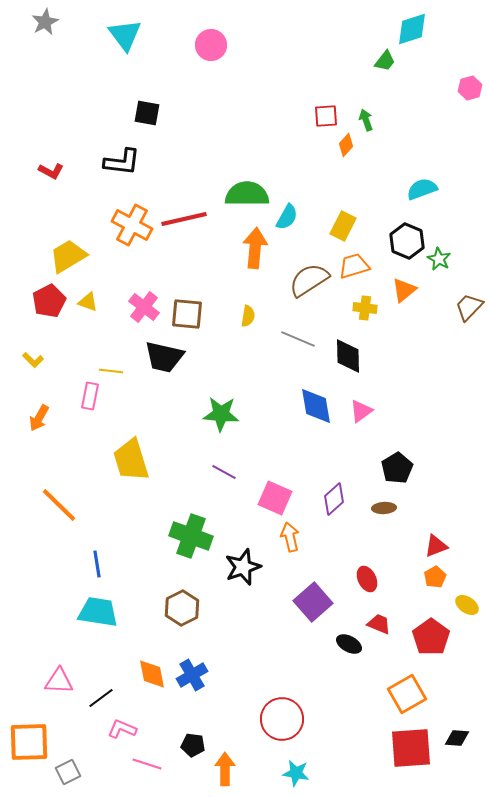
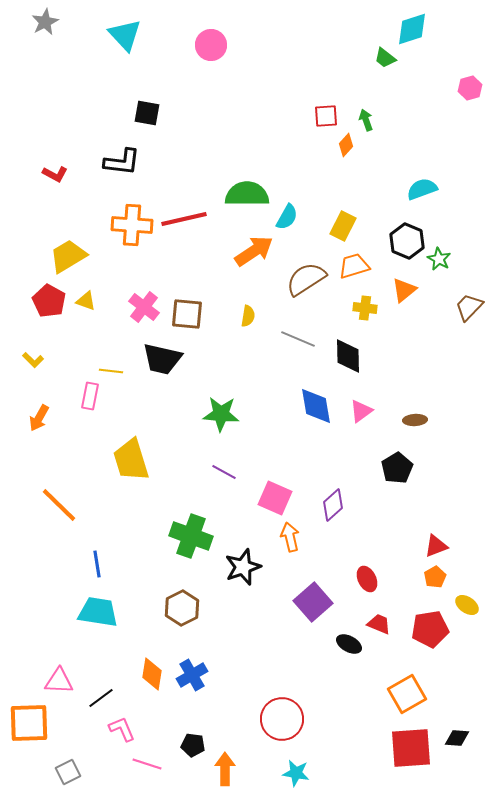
cyan triangle at (125, 35): rotated 6 degrees counterclockwise
green trapezoid at (385, 61): moved 3 px up; rotated 90 degrees clockwise
red L-shape at (51, 171): moved 4 px right, 3 px down
orange cross at (132, 225): rotated 24 degrees counterclockwise
orange arrow at (255, 248): moved 1 px left, 3 px down; rotated 51 degrees clockwise
brown semicircle at (309, 280): moved 3 px left, 1 px up
red pentagon at (49, 301): rotated 16 degrees counterclockwise
yellow triangle at (88, 302): moved 2 px left, 1 px up
black trapezoid at (164, 357): moved 2 px left, 2 px down
purple diamond at (334, 499): moved 1 px left, 6 px down
brown ellipse at (384, 508): moved 31 px right, 88 px up
red pentagon at (431, 637): moved 1 px left, 8 px up; rotated 27 degrees clockwise
orange diamond at (152, 674): rotated 20 degrees clockwise
pink L-shape at (122, 729): rotated 44 degrees clockwise
orange square at (29, 742): moved 19 px up
